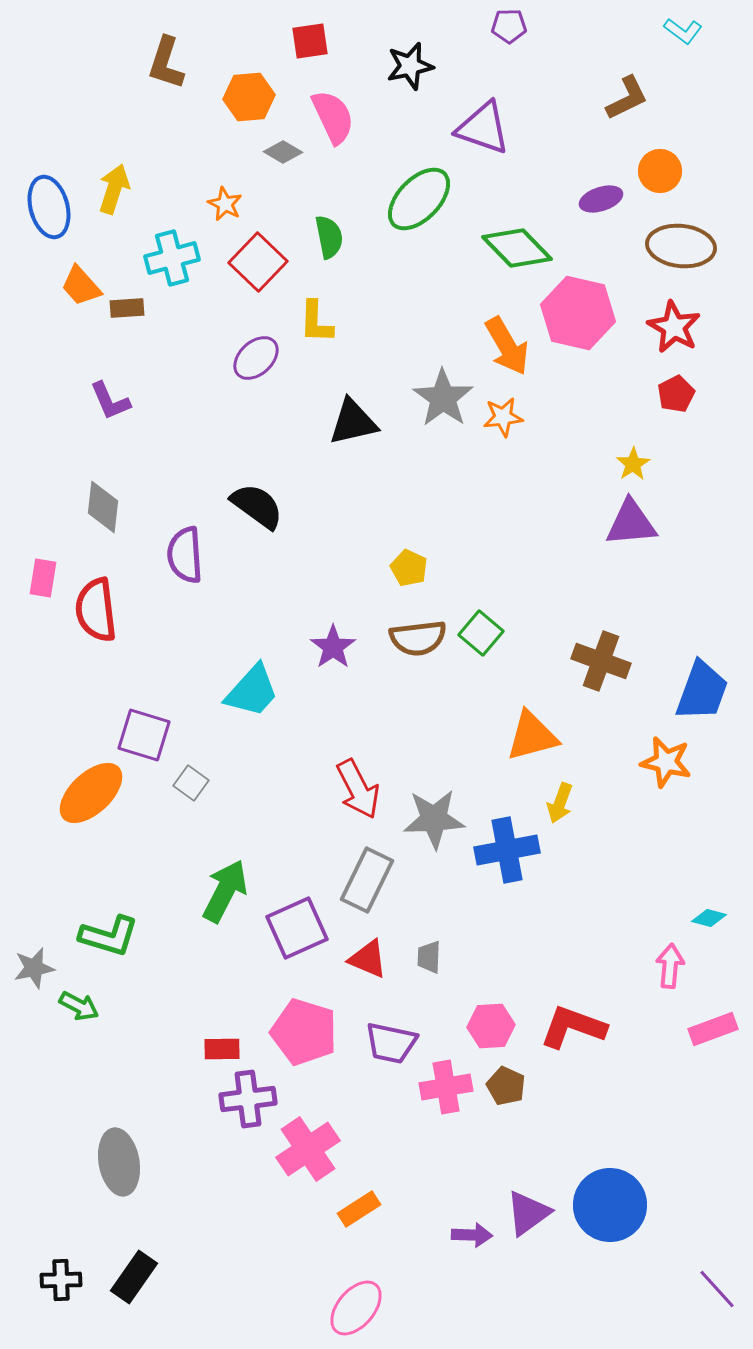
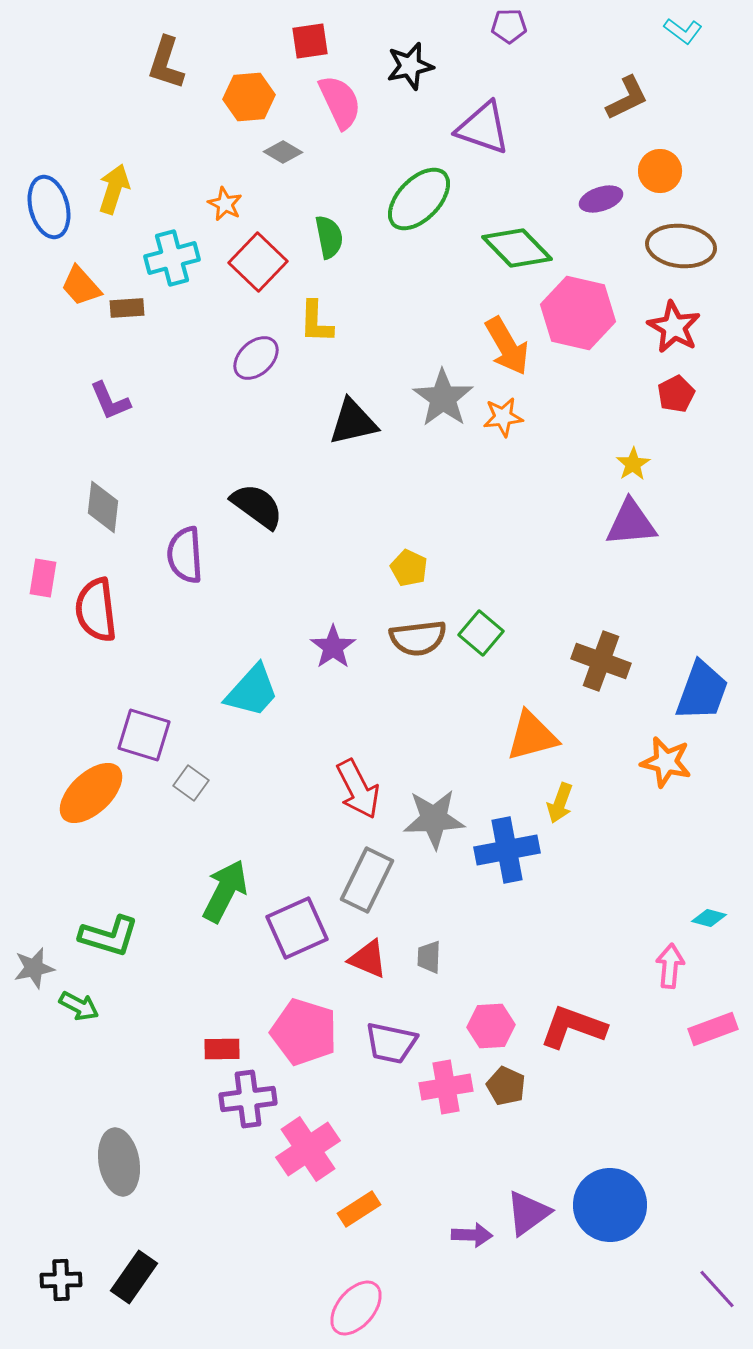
pink semicircle at (333, 117): moved 7 px right, 15 px up
